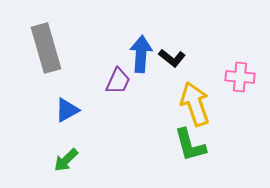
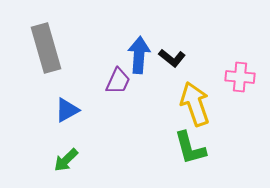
blue arrow: moved 2 px left, 1 px down
green L-shape: moved 3 px down
